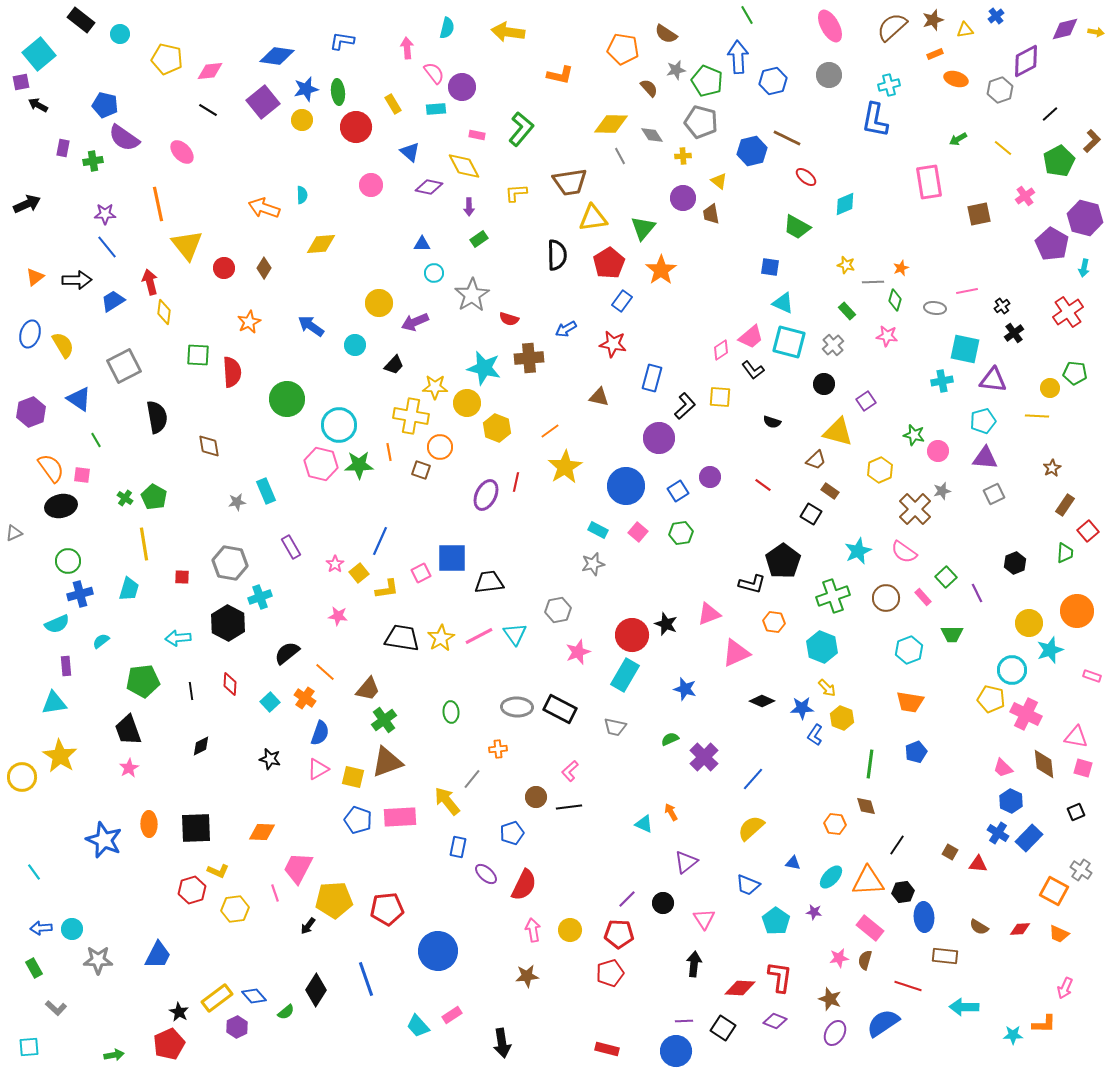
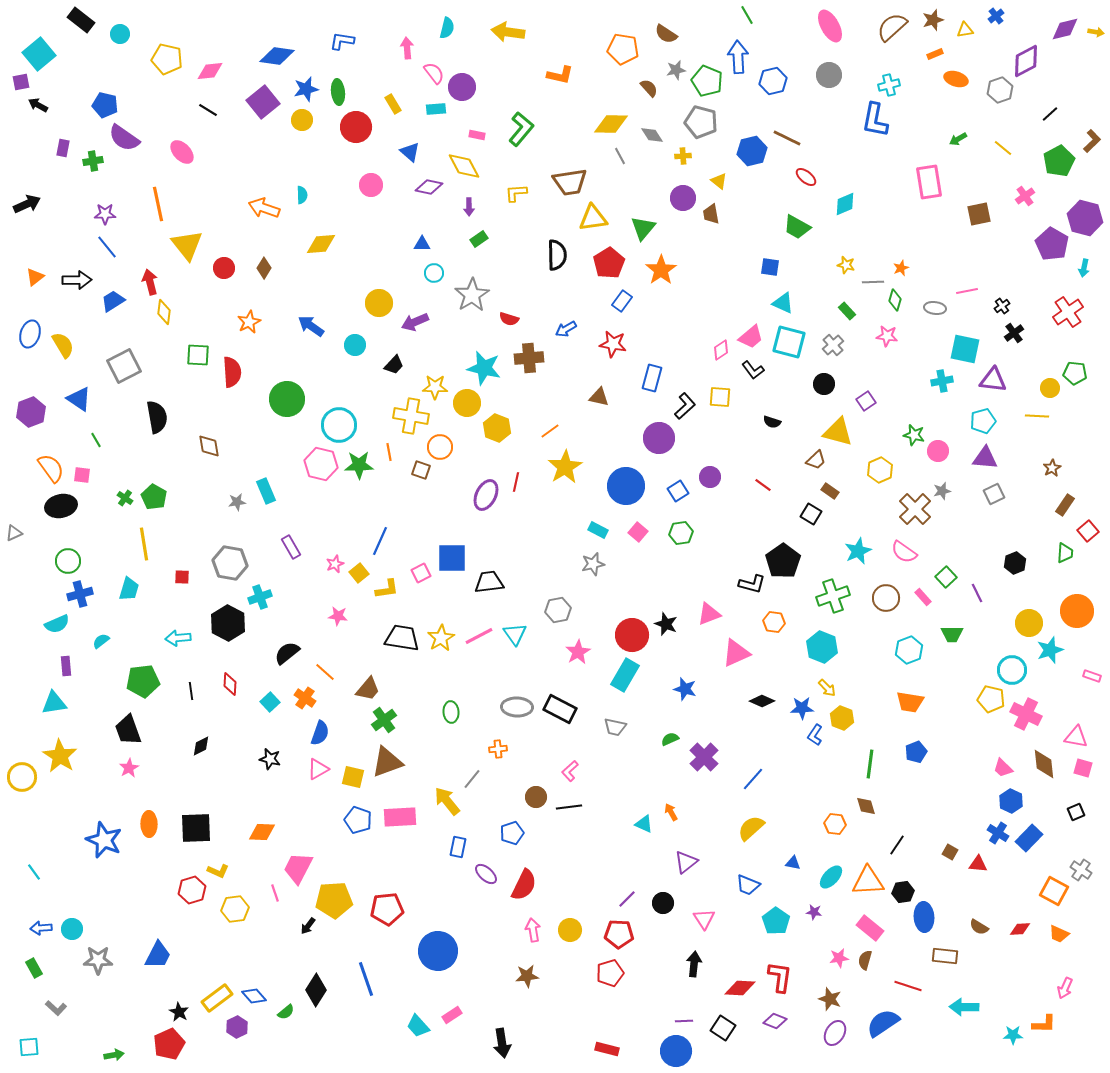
pink star at (335, 564): rotated 12 degrees clockwise
pink star at (578, 652): rotated 10 degrees counterclockwise
